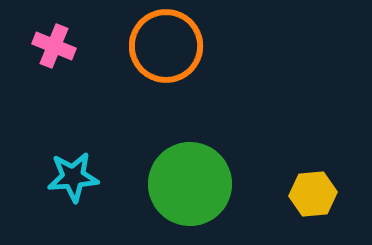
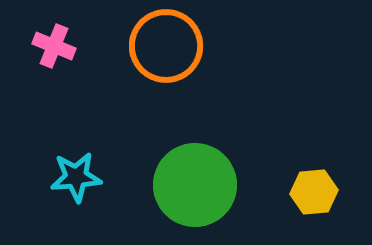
cyan star: moved 3 px right
green circle: moved 5 px right, 1 px down
yellow hexagon: moved 1 px right, 2 px up
